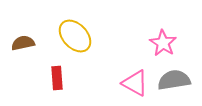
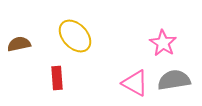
brown semicircle: moved 4 px left, 1 px down
